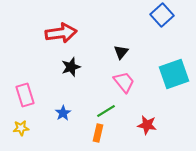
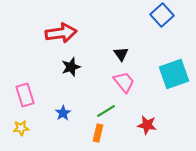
black triangle: moved 2 px down; rotated 14 degrees counterclockwise
